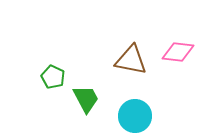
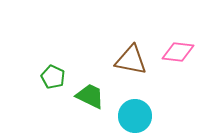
green trapezoid: moved 4 px right, 3 px up; rotated 36 degrees counterclockwise
